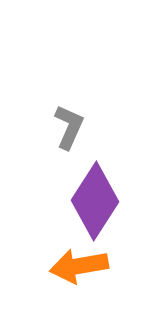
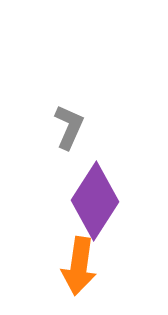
orange arrow: rotated 72 degrees counterclockwise
